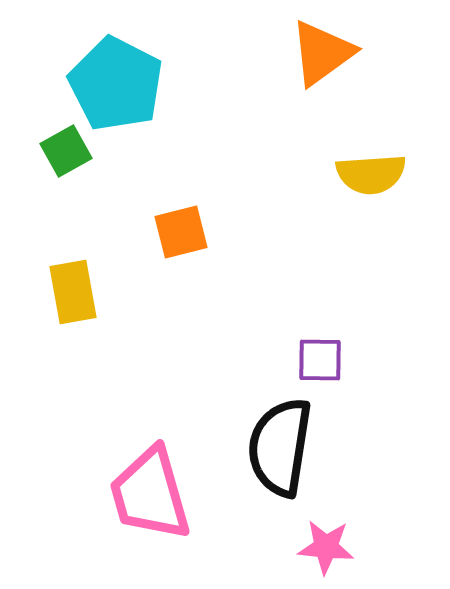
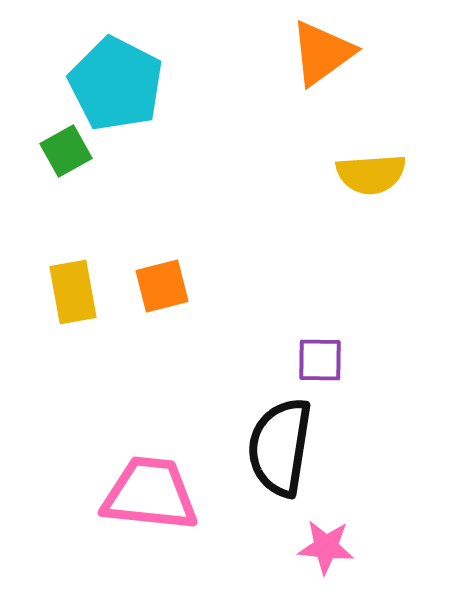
orange square: moved 19 px left, 54 px down
pink trapezoid: rotated 112 degrees clockwise
